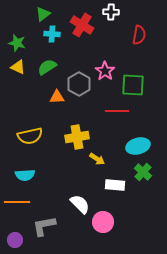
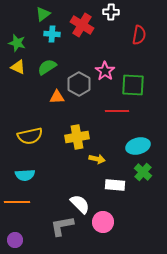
yellow arrow: rotated 21 degrees counterclockwise
gray L-shape: moved 18 px right
